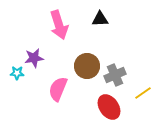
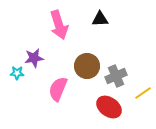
gray cross: moved 1 px right, 1 px down
red ellipse: rotated 20 degrees counterclockwise
